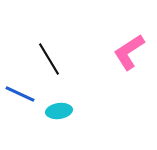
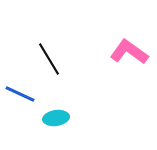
pink L-shape: rotated 69 degrees clockwise
cyan ellipse: moved 3 px left, 7 px down
